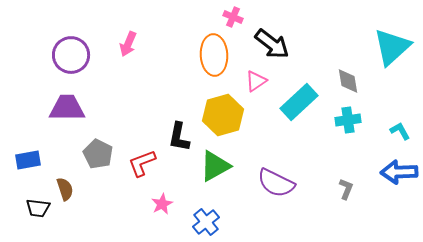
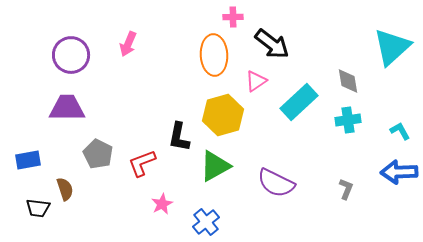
pink cross: rotated 24 degrees counterclockwise
